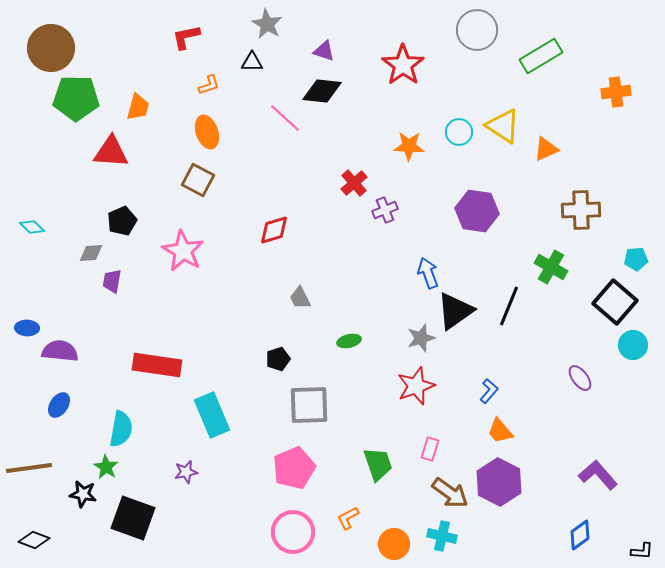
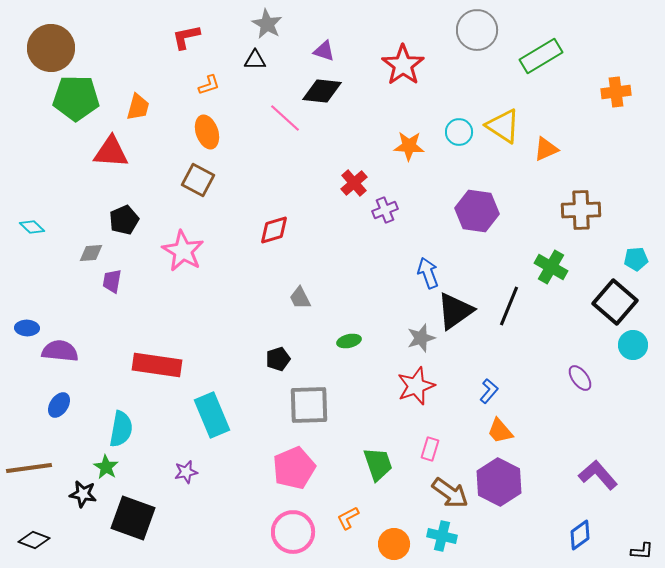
black triangle at (252, 62): moved 3 px right, 2 px up
black pentagon at (122, 221): moved 2 px right, 1 px up
